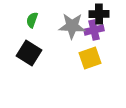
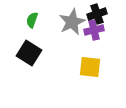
black cross: moved 2 px left; rotated 18 degrees counterclockwise
gray star: moved 4 px up; rotated 28 degrees counterclockwise
yellow square: moved 9 px down; rotated 25 degrees clockwise
